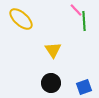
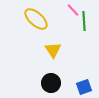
pink line: moved 3 px left
yellow ellipse: moved 15 px right
